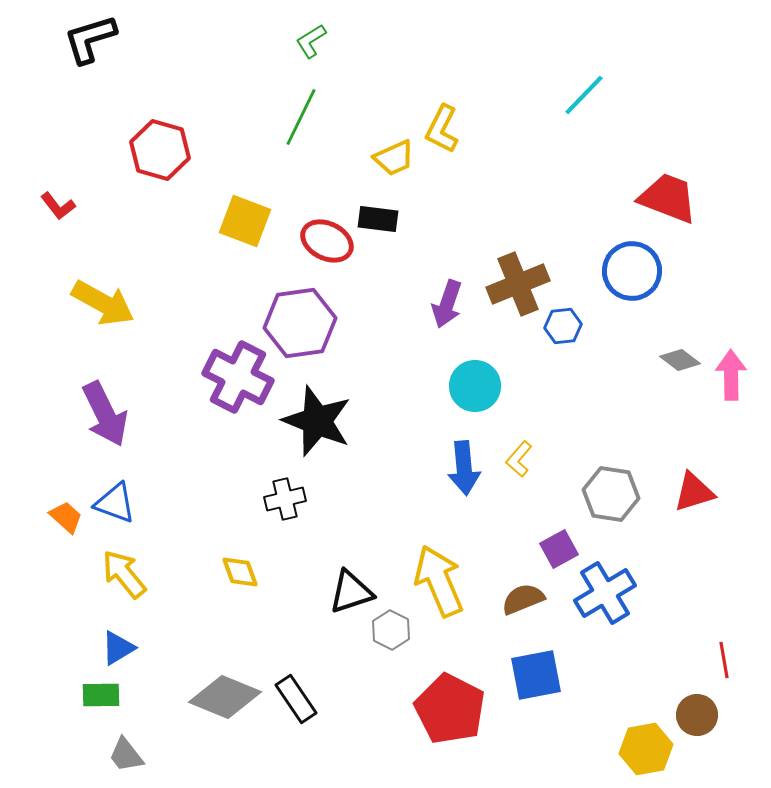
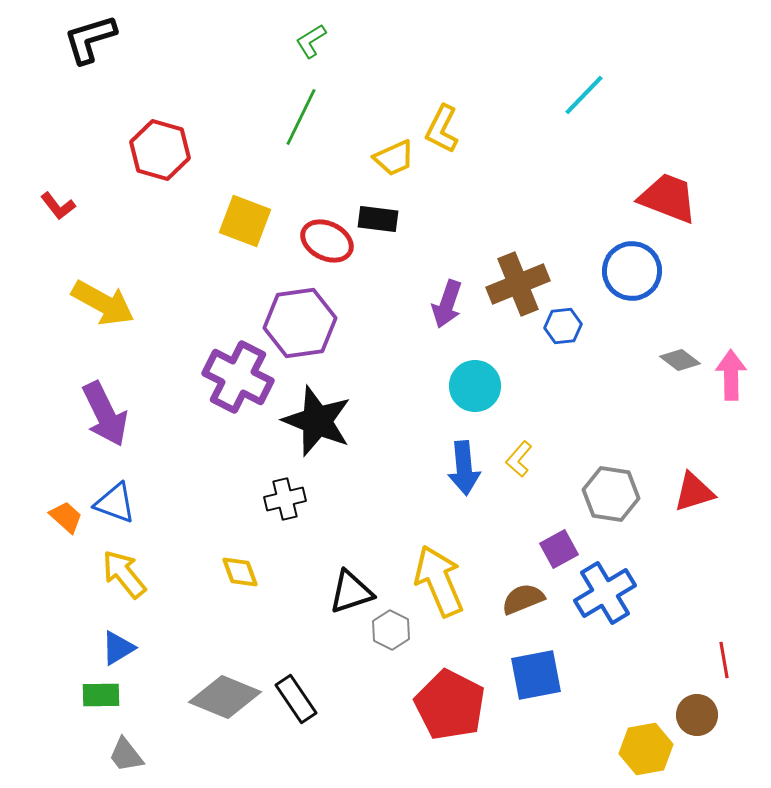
red pentagon at (450, 709): moved 4 px up
